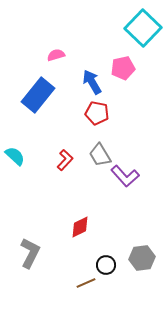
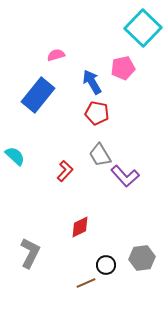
red L-shape: moved 11 px down
